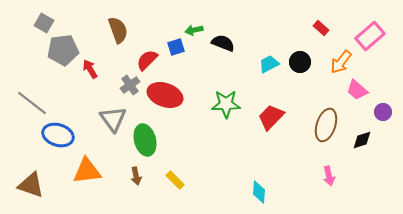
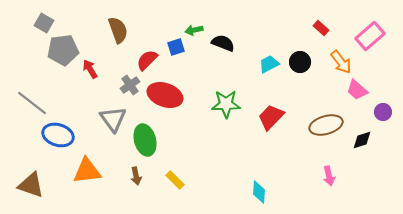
orange arrow: rotated 75 degrees counterclockwise
brown ellipse: rotated 56 degrees clockwise
